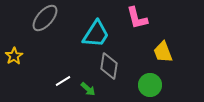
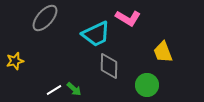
pink L-shape: moved 9 px left; rotated 45 degrees counterclockwise
cyan trapezoid: rotated 32 degrees clockwise
yellow star: moved 1 px right, 5 px down; rotated 18 degrees clockwise
gray diamond: rotated 8 degrees counterclockwise
white line: moved 9 px left, 9 px down
green circle: moved 3 px left
green arrow: moved 14 px left
